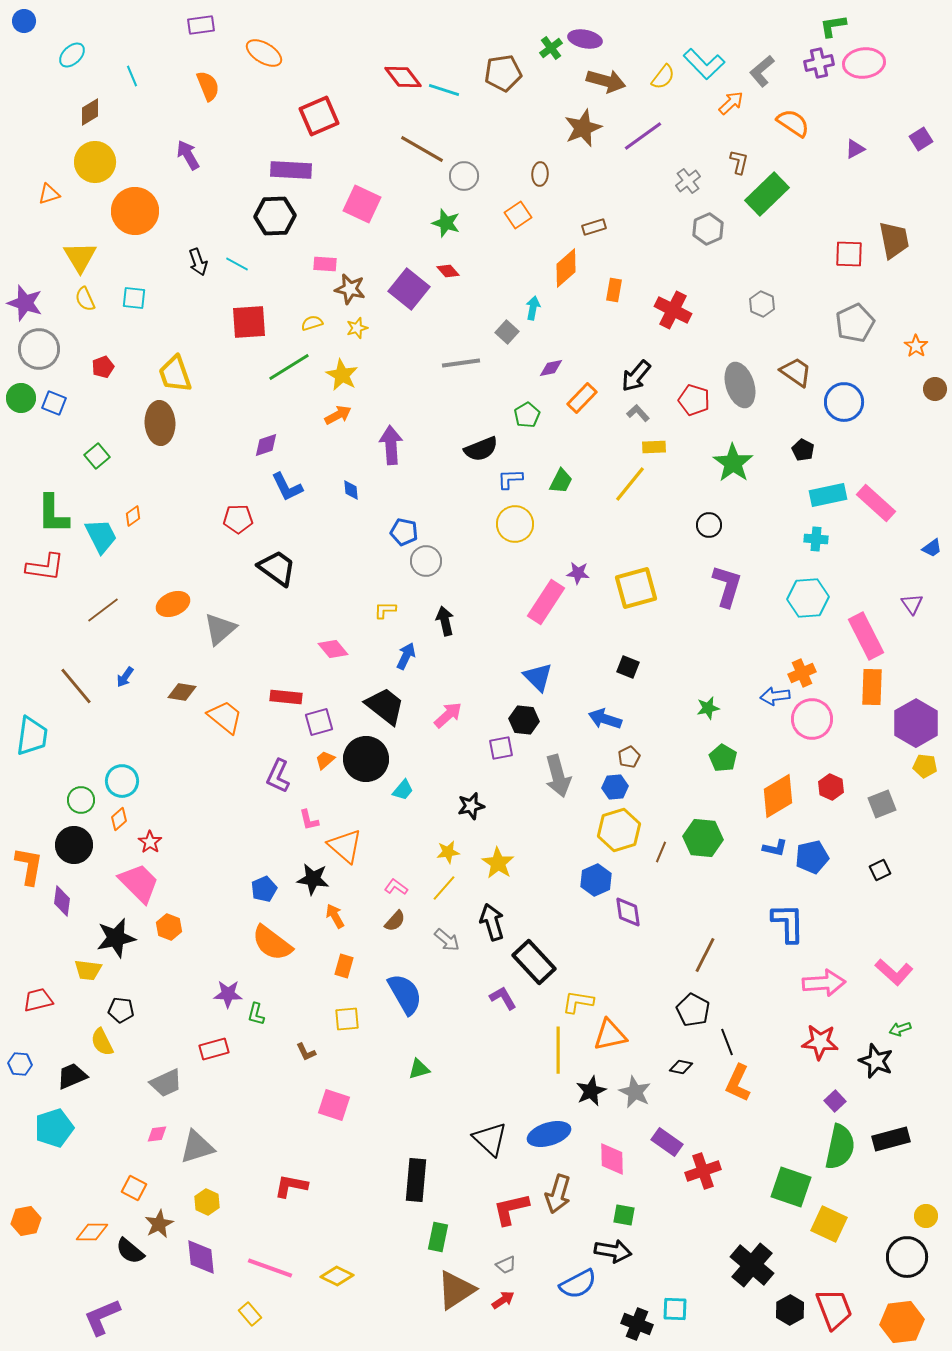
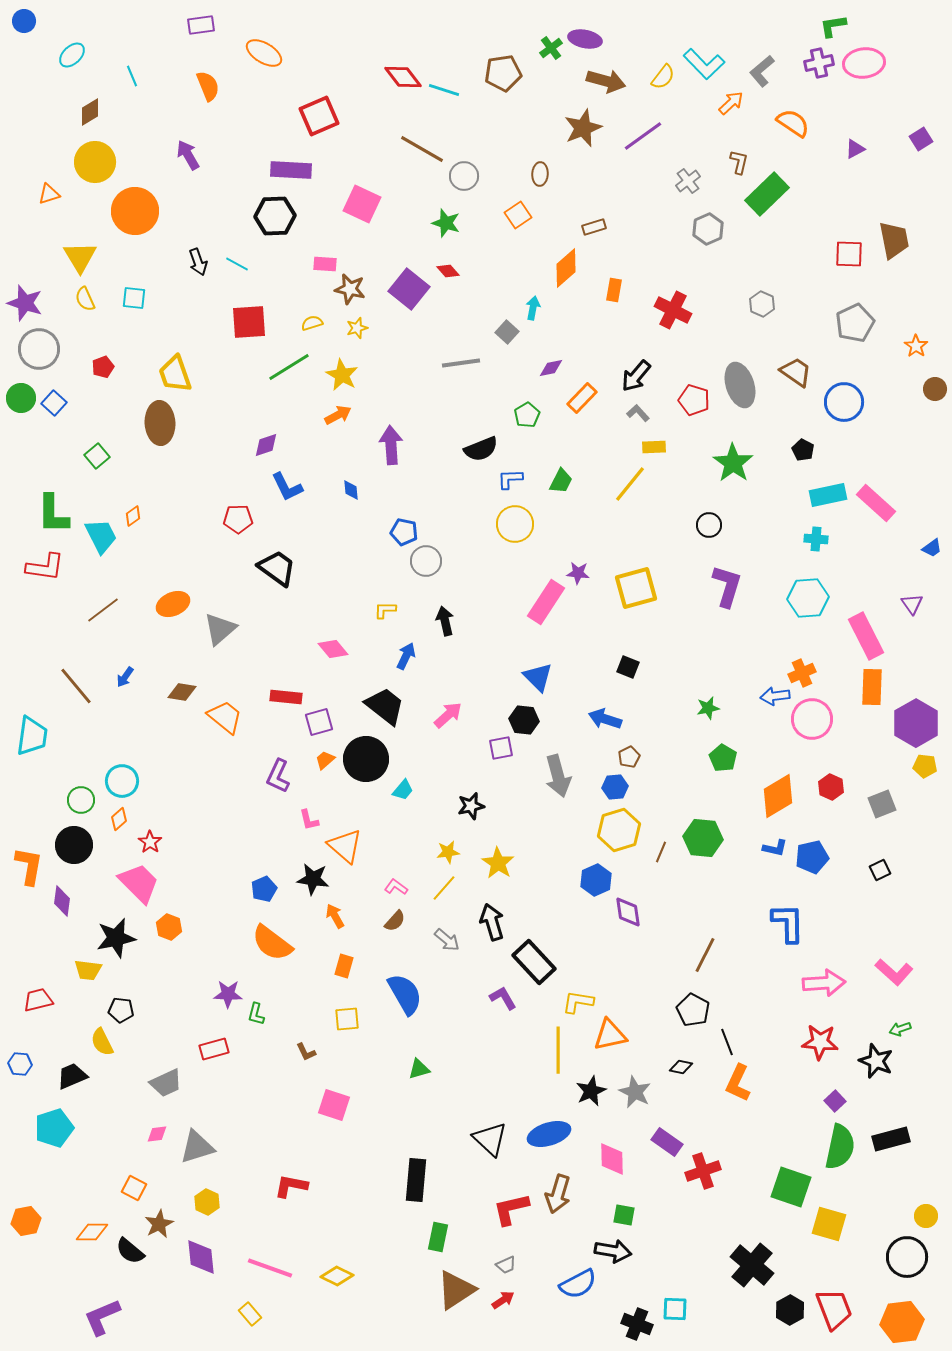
blue square at (54, 403): rotated 20 degrees clockwise
yellow square at (829, 1224): rotated 9 degrees counterclockwise
